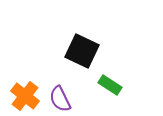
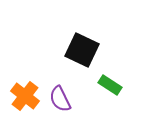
black square: moved 1 px up
